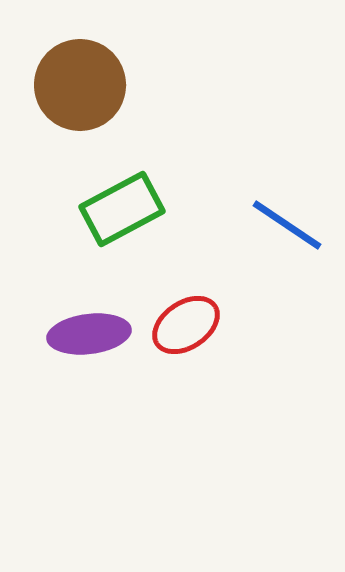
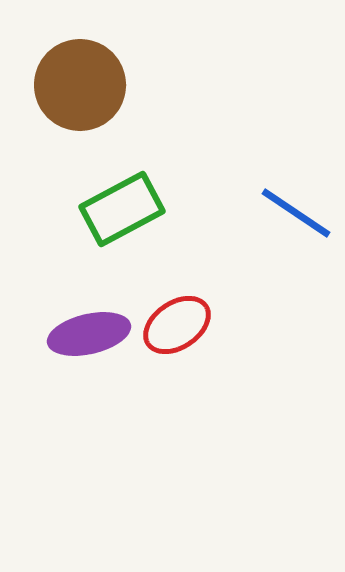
blue line: moved 9 px right, 12 px up
red ellipse: moved 9 px left
purple ellipse: rotated 6 degrees counterclockwise
